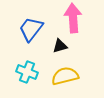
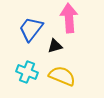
pink arrow: moved 4 px left
black triangle: moved 5 px left
yellow semicircle: moved 3 px left; rotated 36 degrees clockwise
